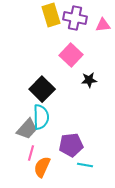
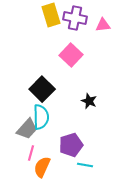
black star: moved 21 px down; rotated 28 degrees clockwise
purple pentagon: rotated 10 degrees counterclockwise
